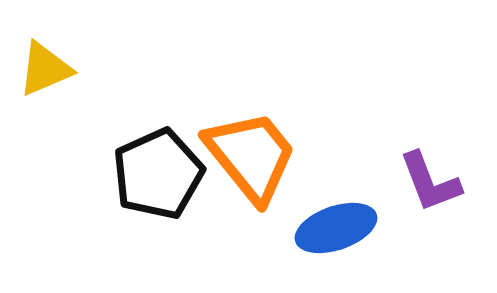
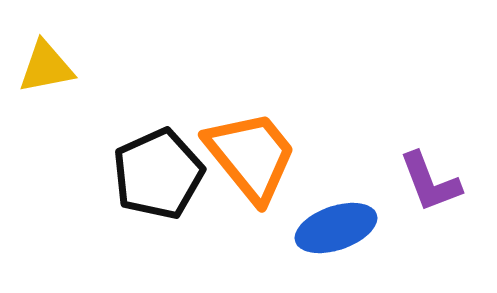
yellow triangle: moved 1 px right, 2 px up; rotated 12 degrees clockwise
